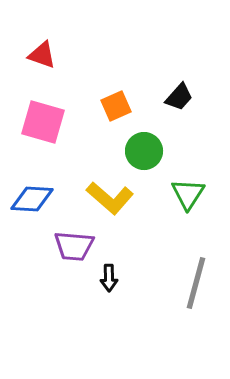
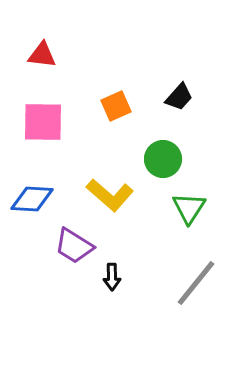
red triangle: rotated 12 degrees counterclockwise
pink square: rotated 15 degrees counterclockwise
green circle: moved 19 px right, 8 px down
green triangle: moved 1 px right, 14 px down
yellow L-shape: moved 3 px up
purple trapezoid: rotated 27 degrees clockwise
black arrow: moved 3 px right, 1 px up
gray line: rotated 24 degrees clockwise
